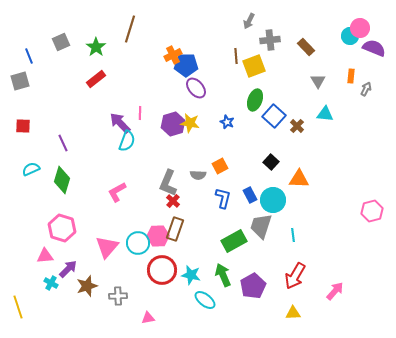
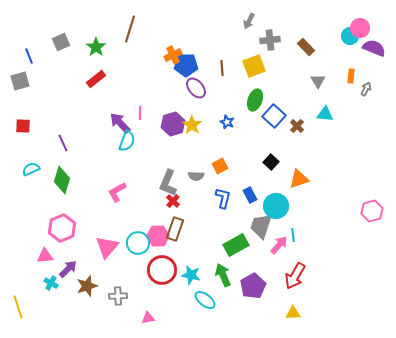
brown line at (236, 56): moved 14 px left, 12 px down
yellow star at (190, 123): moved 2 px right, 2 px down; rotated 24 degrees clockwise
gray semicircle at (198, 175): moved 2 px left, 1 px down
orange triangle at (299, 179): rotated 20 degrees counterclockwise
cyan circle at (273, 200): moved 3 px right, 6 px down
pink hexagon at (62, 228): rotated 20 degrees clockwise
green rectangle at (234, 241): moved 2 px right, 4 px down
pink arrow at (335, 291): moved 56 px left, 46 px up
